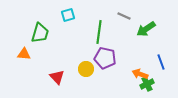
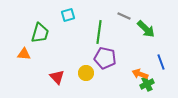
green arrow: rotated 102 degrees counterclockwise
yellow circle: moved 4 px down
